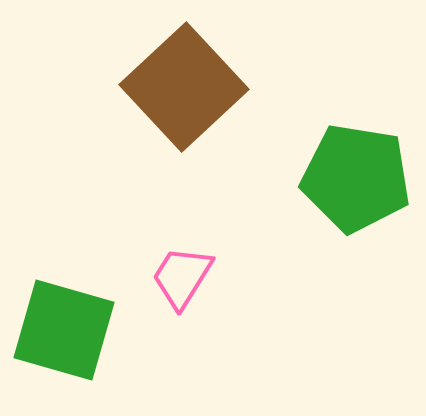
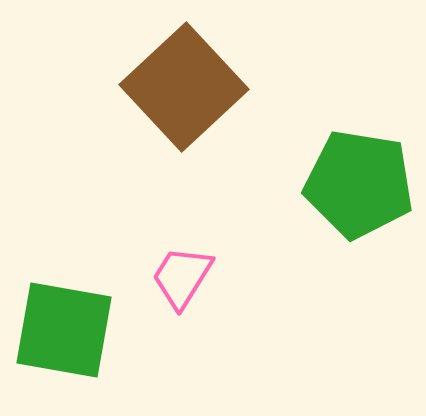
green pentagon: moved 3 px right, 6 px down
green square: rotated 6 degrees counterclockwise
